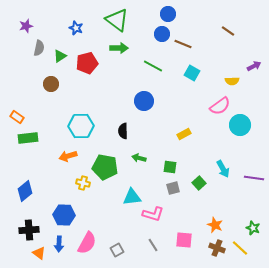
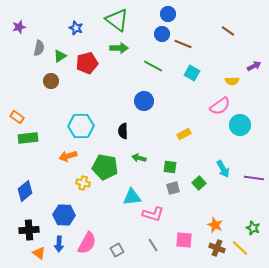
purple star at (26, 26): moved 7 px left, 1 px down
brown circle at (51, 84): moved 3 px up
